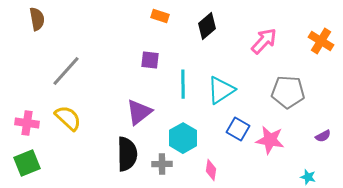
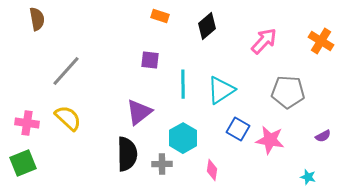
green square: moved 4 px left
pink diamond: moved 1 px right
